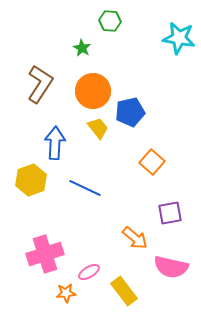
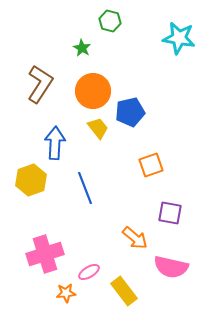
green hexagon: rotated 10 degrees clockwise
orange square: moved 1 px left, 3 px down; rotated 30 degrees clockwise
blue line: rotated 44 degrees clockwise
purple square: rotated 20 degrees clockwise
